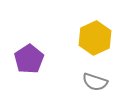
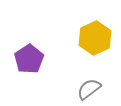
gray semicircle: moved 6 px left, 7 px down; rotated 125 degrees clockwise
